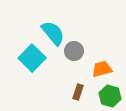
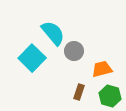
brown rectangle: moved 1 px right
